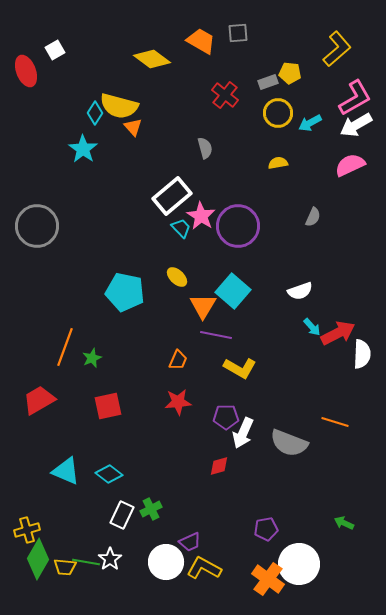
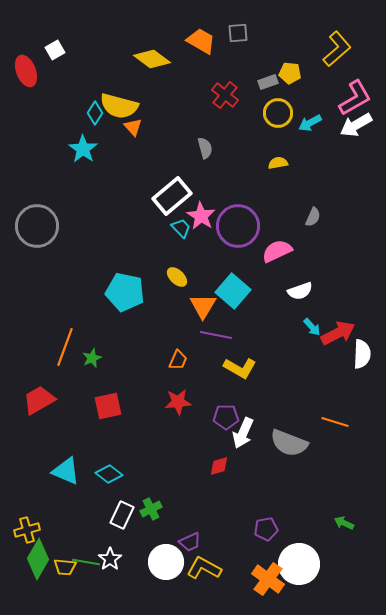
pink semicircle at (350, 165): moved 73 px left, 86 px down
